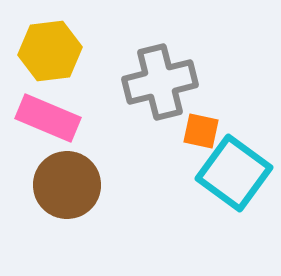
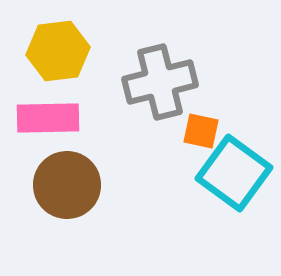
yellow hexagon: moved 8 px right
pink rectangle: rotated 24 degrees counterclockwise
